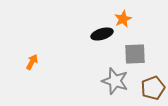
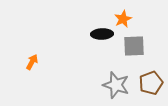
black ellipse: rotated 15 degrees clockwise
gray square: moved 1 px left, 8 px up
gray star: moved 1 px right, 4 px down
brown pentagon: moved 2 px left, 5 px up
